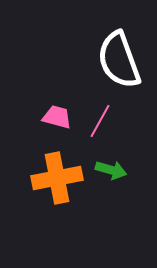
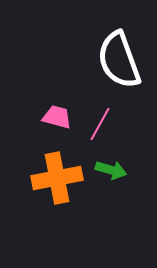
pink line: moved 3 px down
